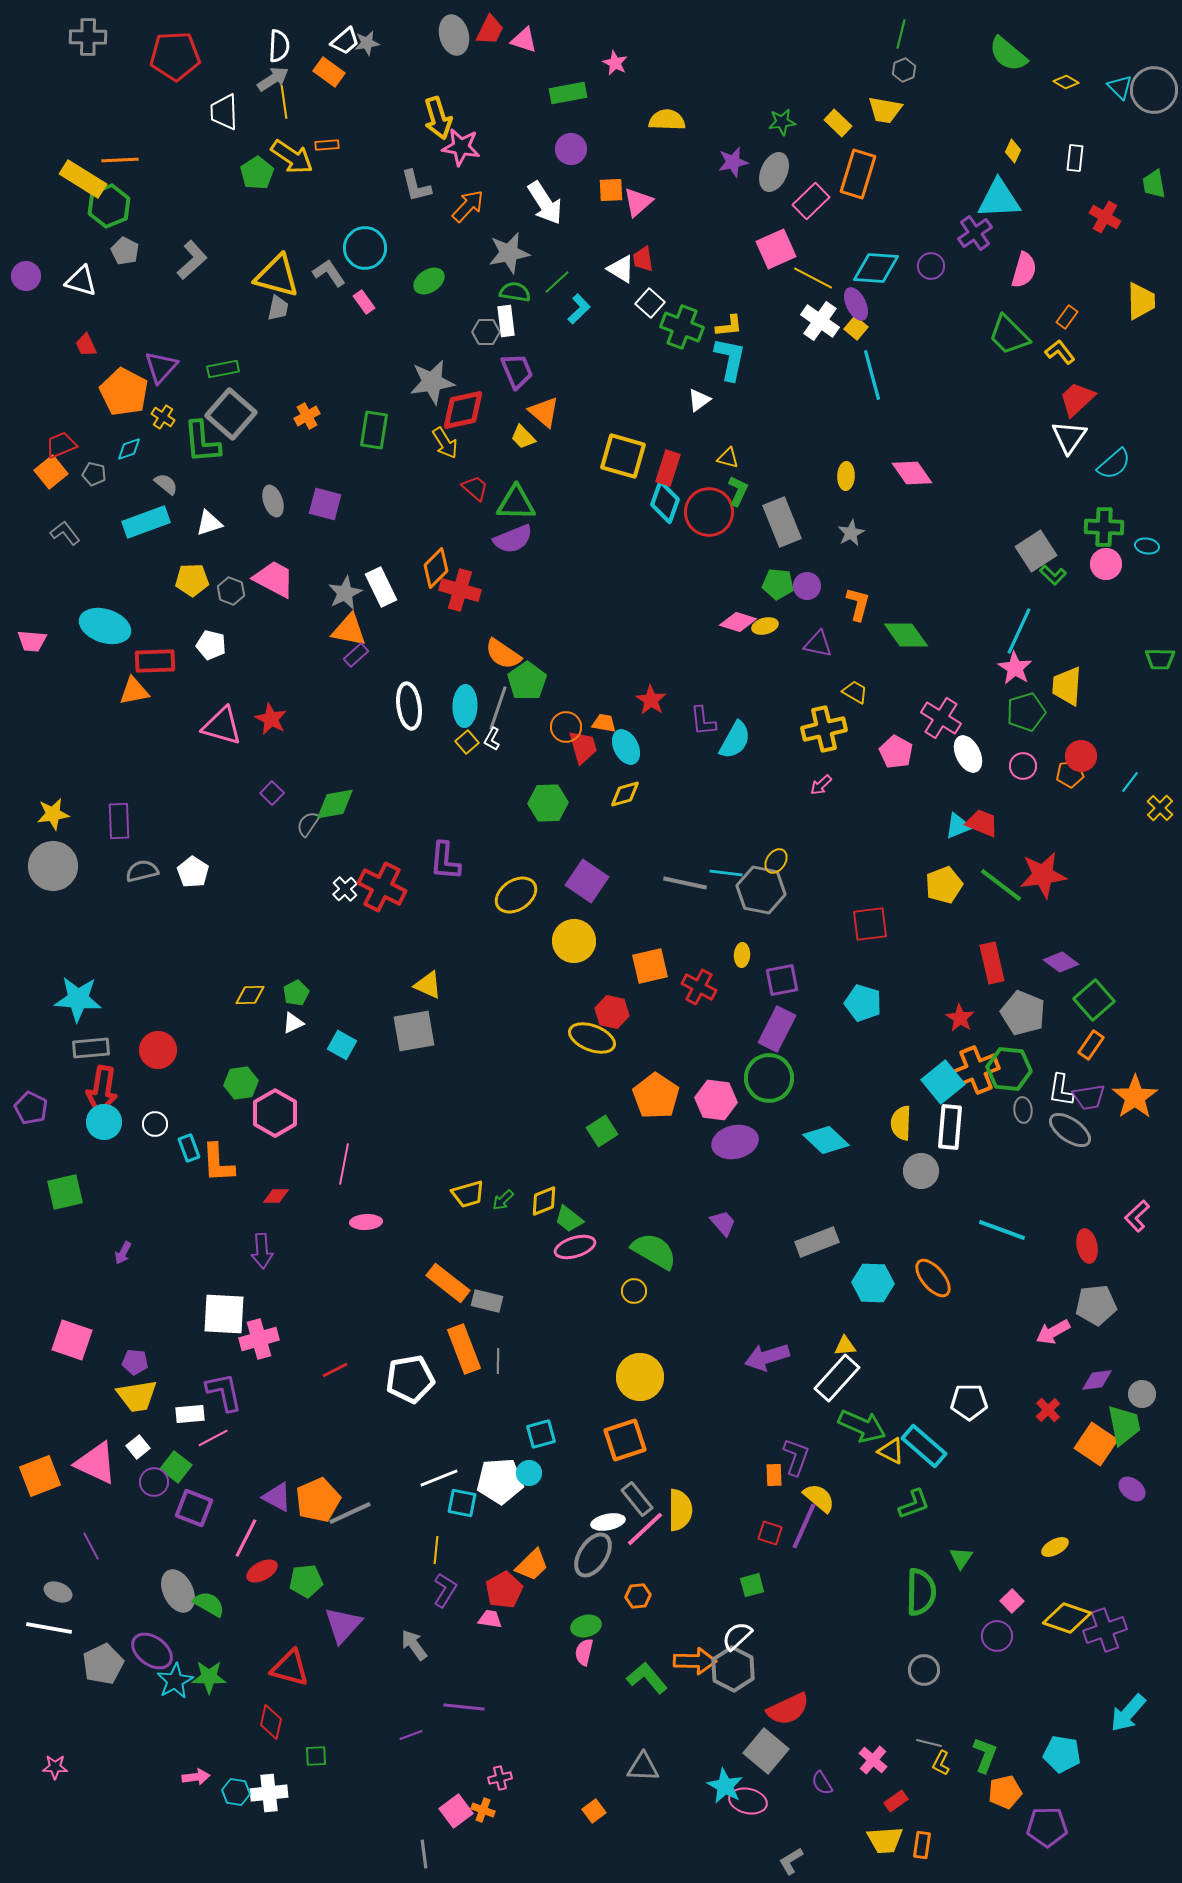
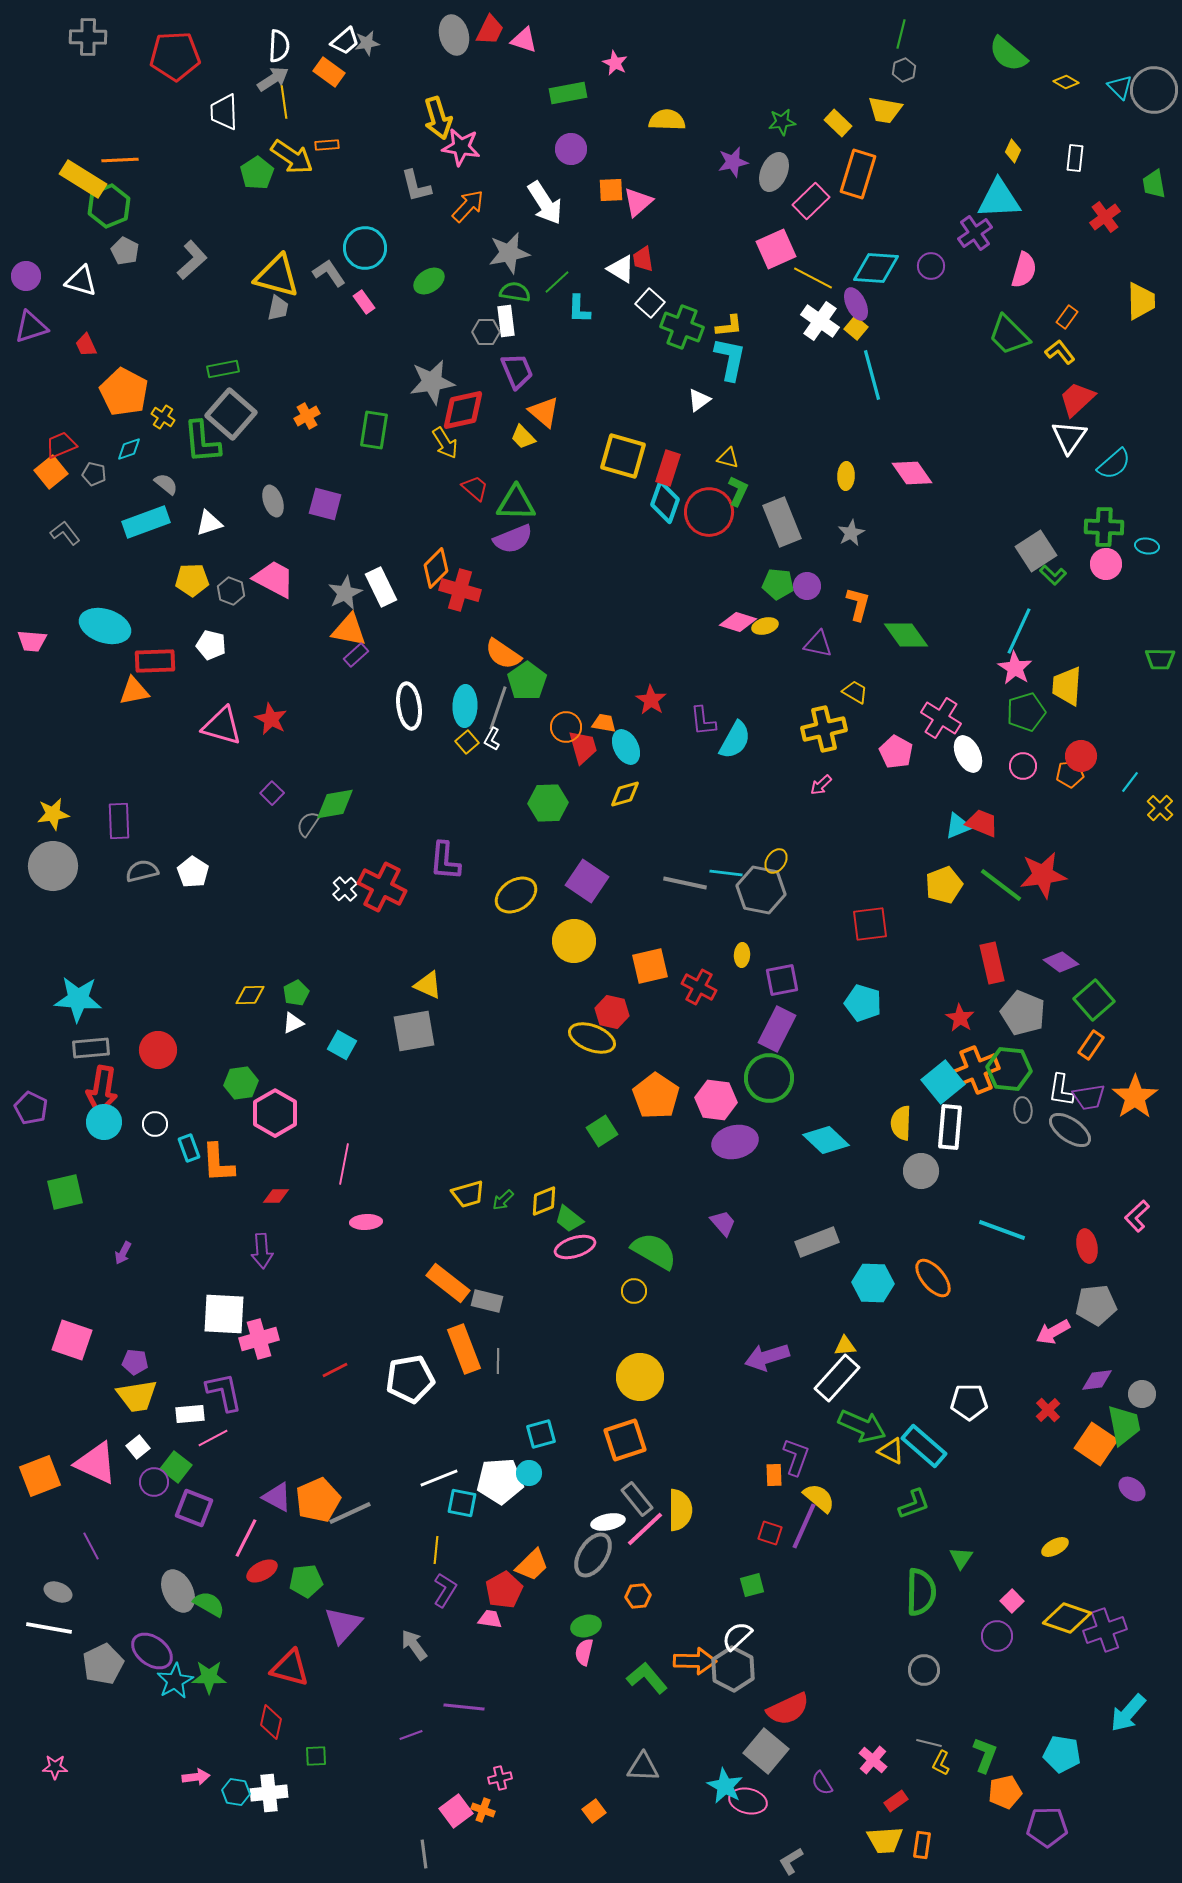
red cross at (1105, 217): rotated 24 degrees clockwise
cyan L-shape at (579, 309): rotated 136 degrees clockwise
purple triangle at (161, 367): moved 130 px left, 40 px up; rotated 30 degrees clockwise
